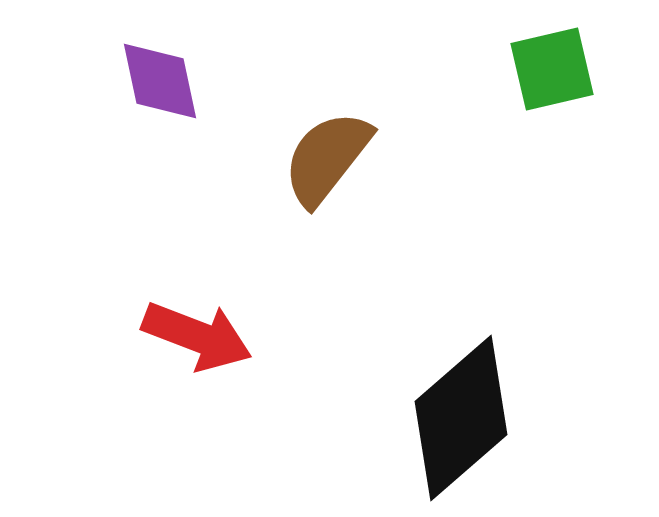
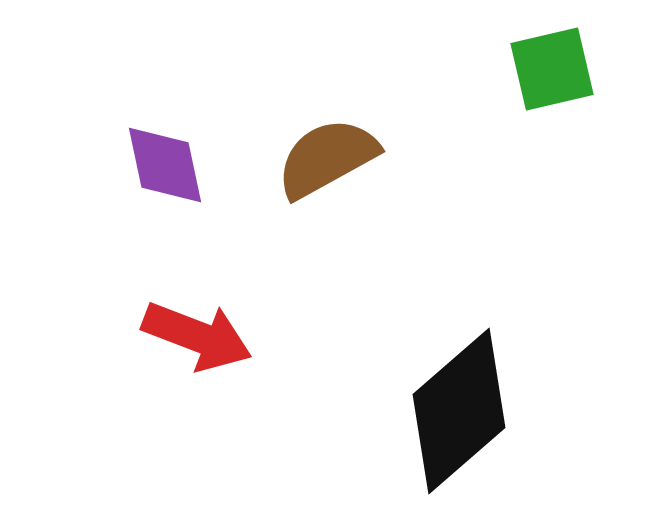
purple diamond: moved 5 px right, 84 px down
brown semicircle: rotated 23 degrees clockwise
black diamond: moved 2 px left, 7 px up
